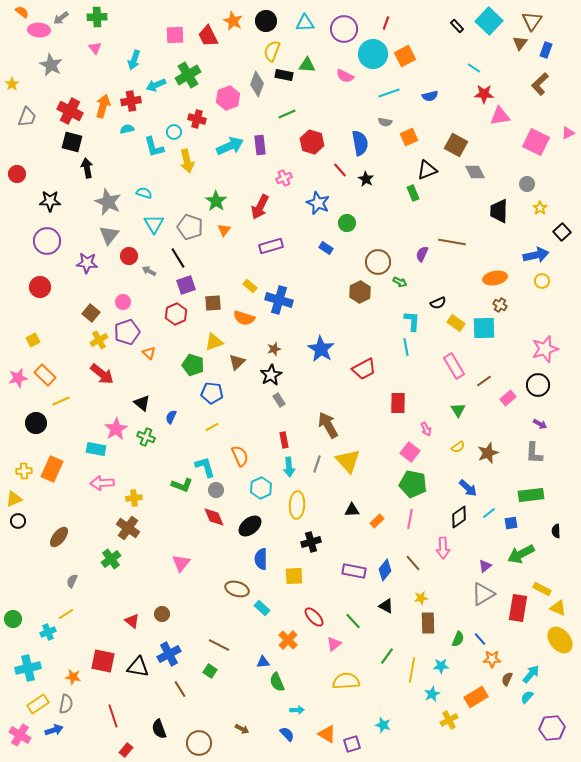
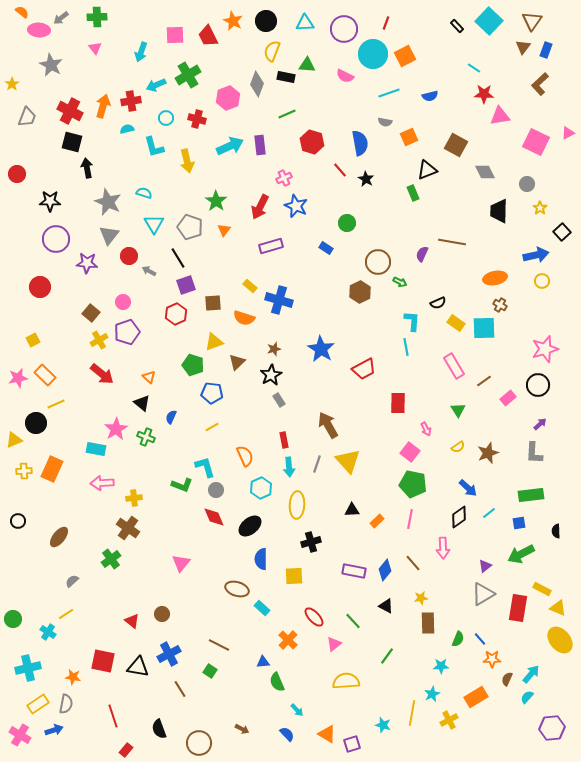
brown triangle at (520, 43): moved 3 px right, 4 px down
cyan arrow at (134, 60): moved 7 px right, 8 px up
black rectangle at (284, 75): moved 2 px right, 2 px down
cyan circle at (174, 132): moved 8 px left, 14 px up
gray diamond at (475, 172): moved 10 px right
blue star at (318, 203): moved 22 px left, 3 px down
purple circle at (47, 241): moved 9 px right, 2 px up
orange triangle at (149, 353): moved 24 px down
yellow line at (61, 401): moved 5 px left, 3 px down
purple arrow at (540, 424): rotated 72 degrees counterclockwise
orange semicircle at (240, 456): moved 5 px right
yellow triangle at (14, 499): moved 59 px up
blue square at (511, 523): moved 8 px right
gray semicircle at (72, 581): rotated 24 degrees clockwise
cyan cross at (48, 632): rotated 35 degrees counterclockwise
yellow line at (412, 670): moved 43 px down
cyan arrow at (297, 710): rotated 48 degrees clockwise
